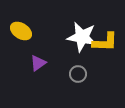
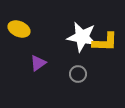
yellow ellipse: moved 2 px left, 2 px up; rotated 10 degrees counterclockwise
